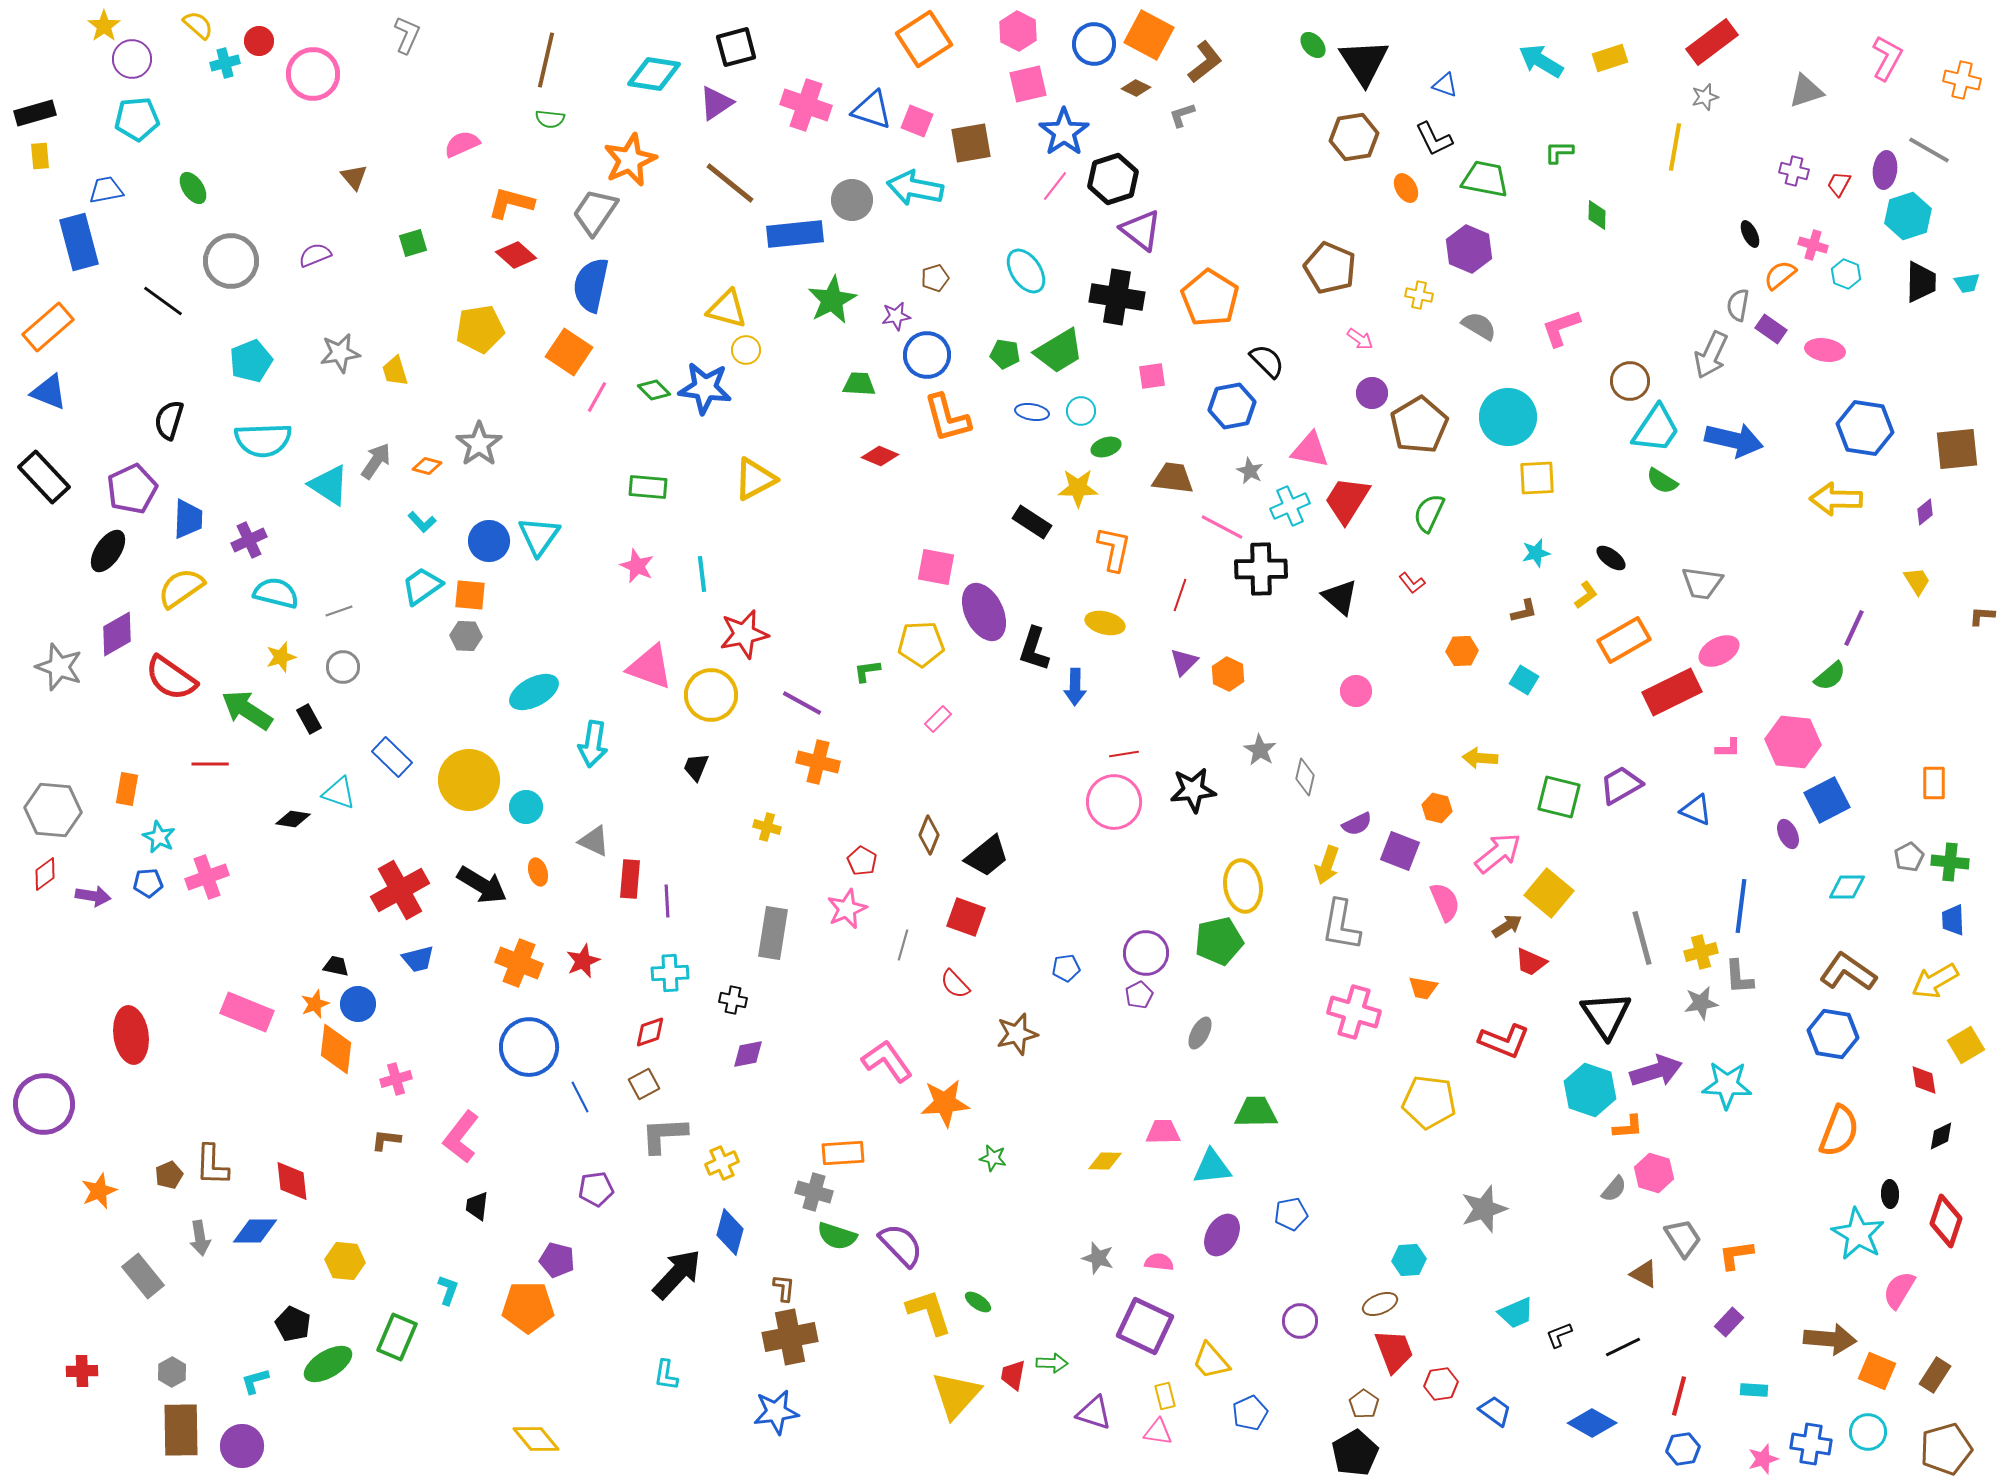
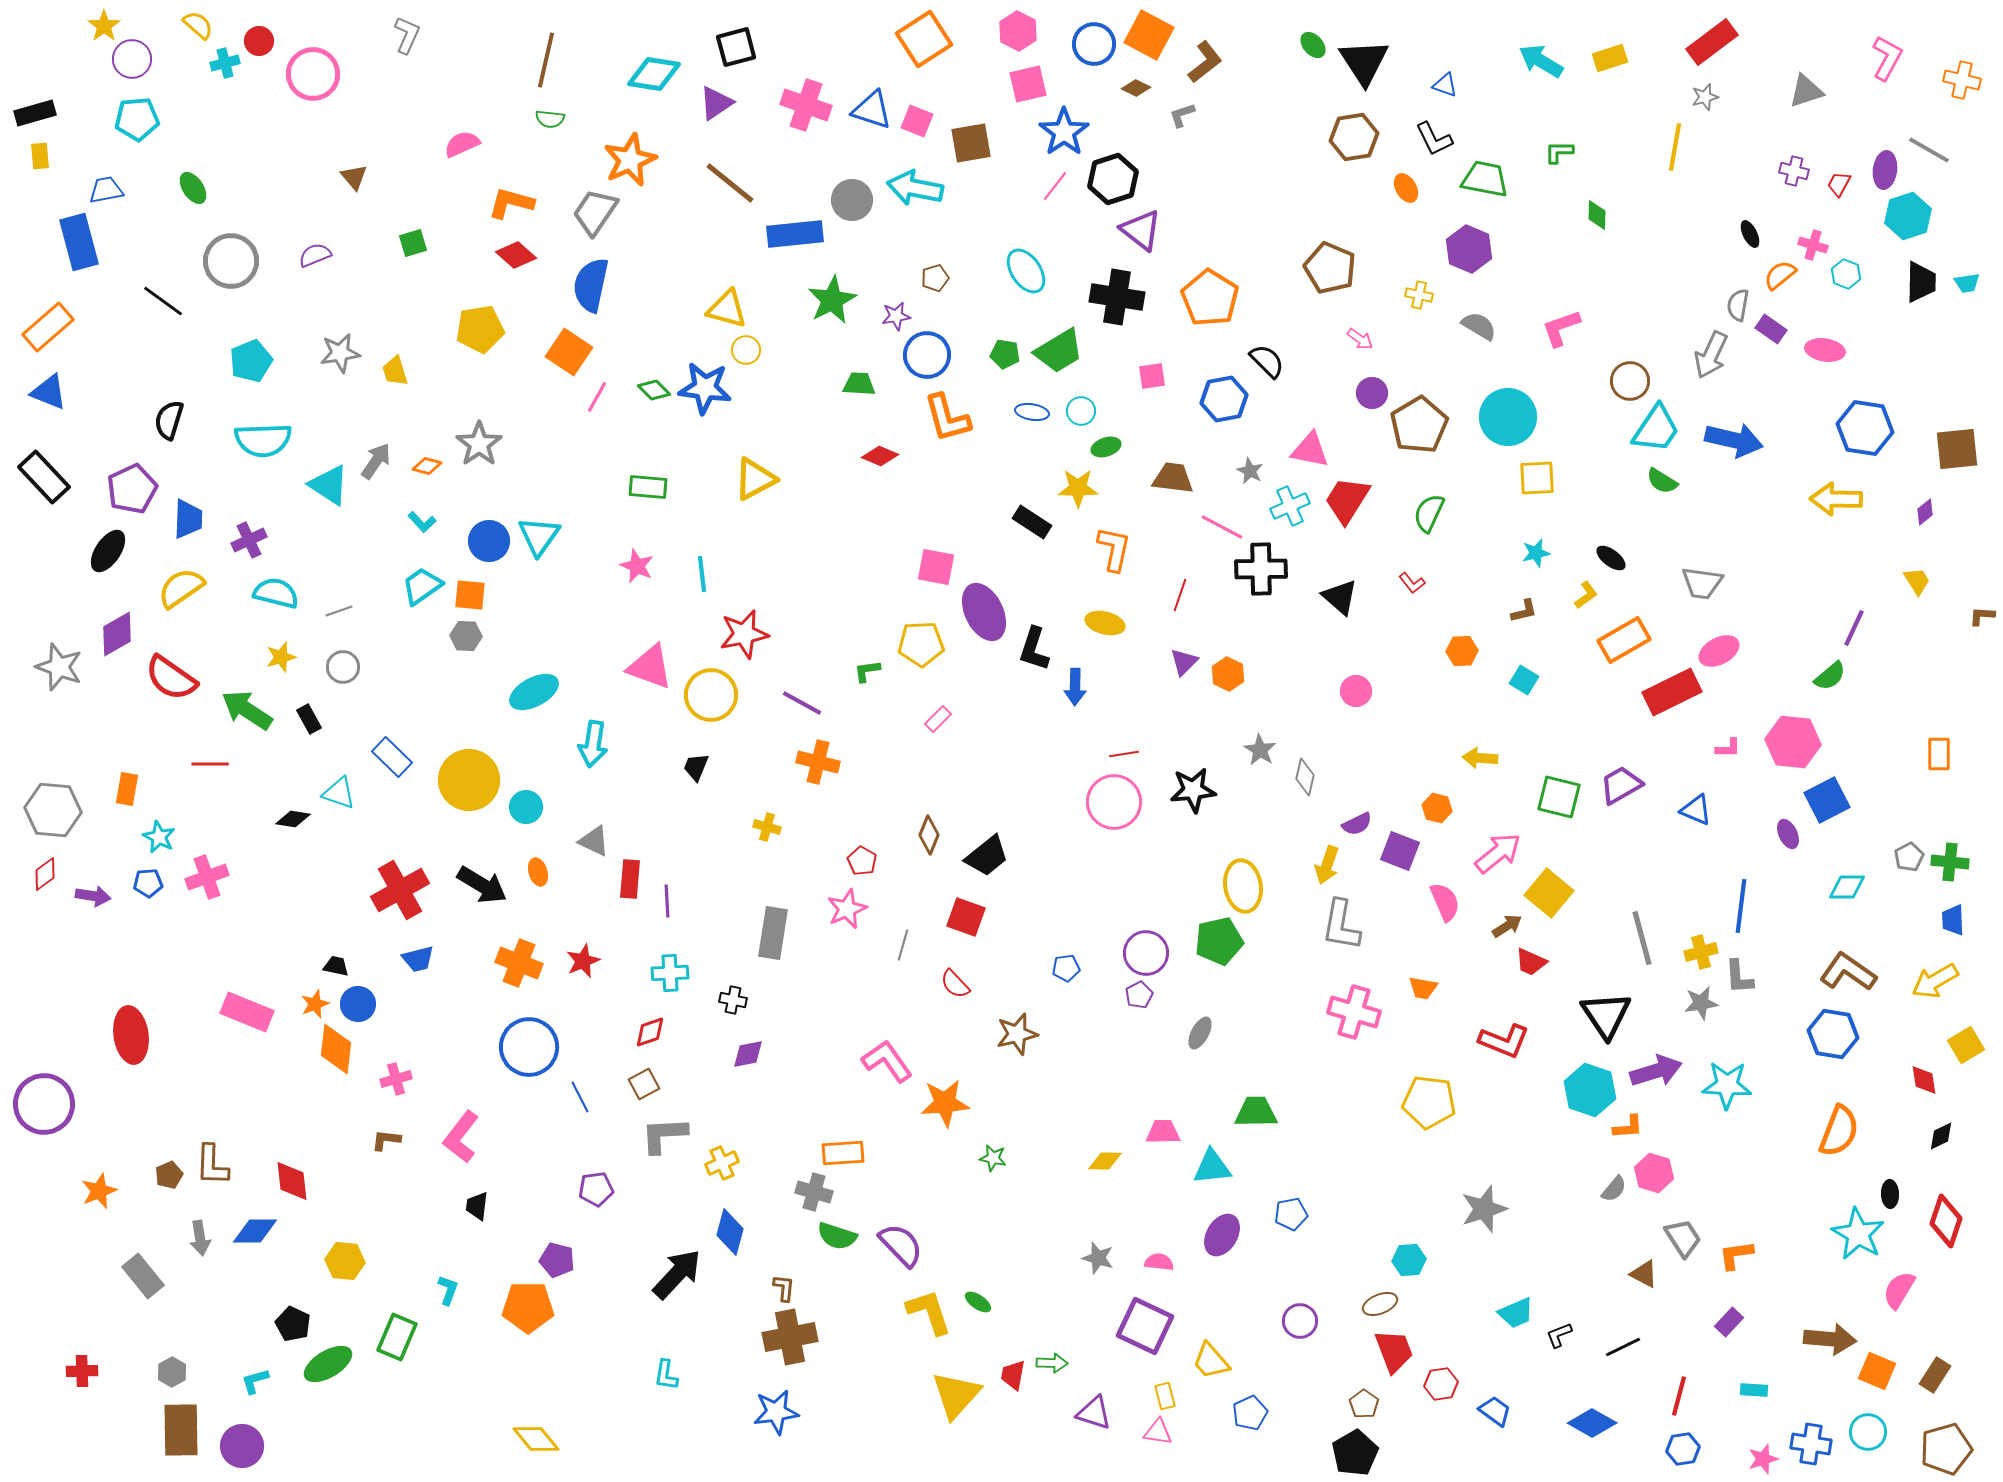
blue hexagon at (1232, 406): moved 8 px left, 7 px up
orange rectangle at (1934, 783): moved 5 px right, 29 px up
